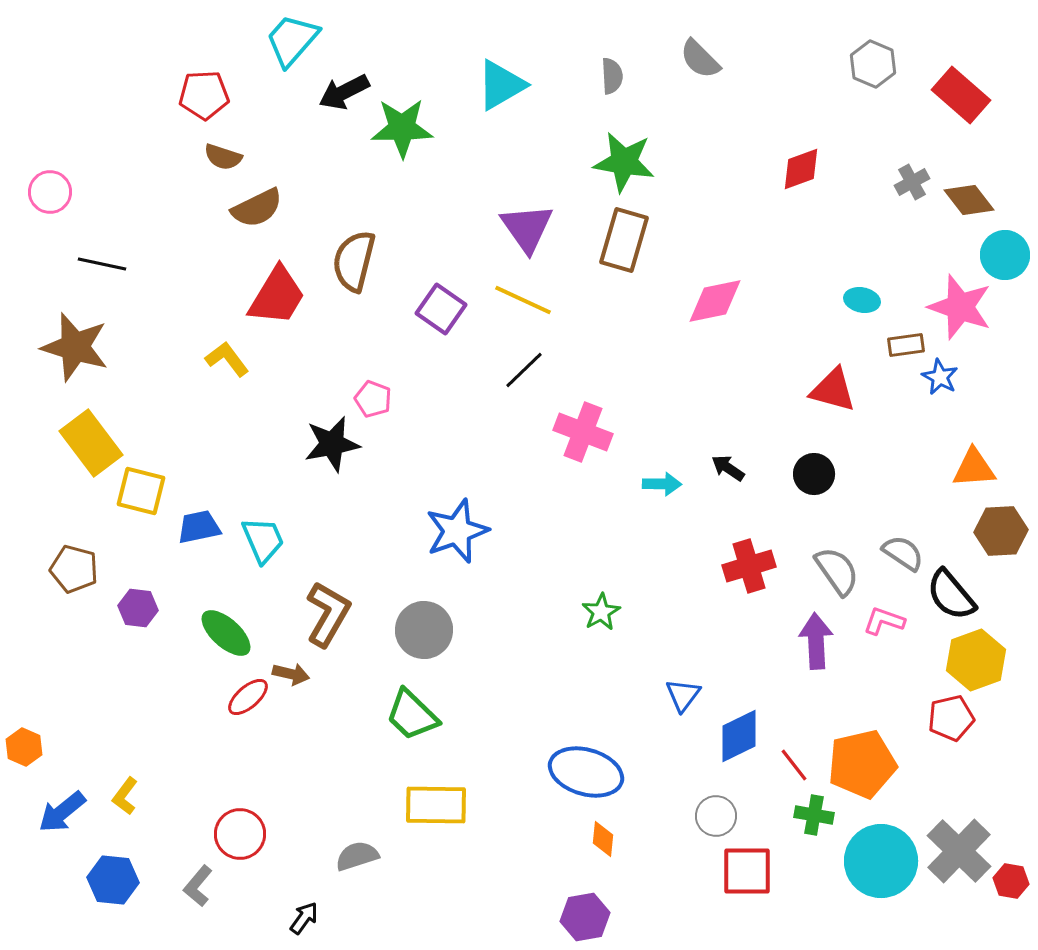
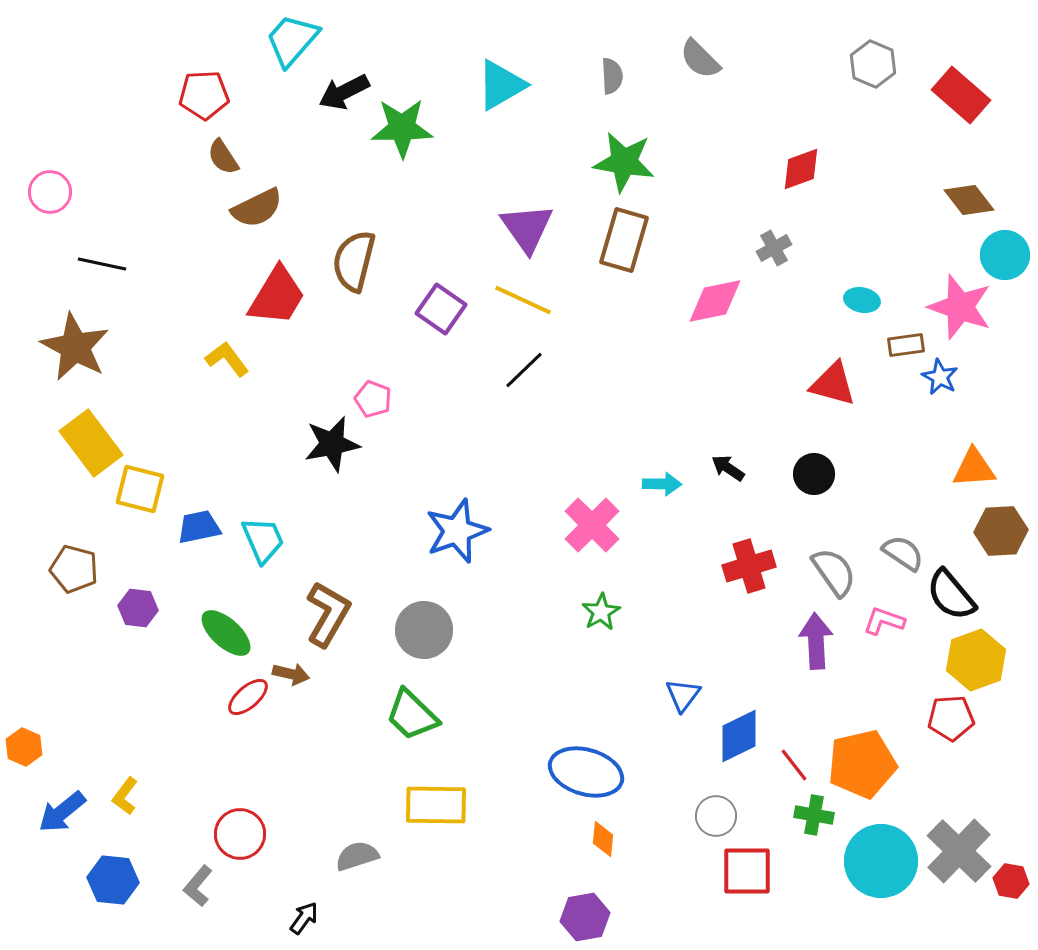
brown semicircle at (223, 157): rotated 39 degrees clockwise
gray cross at (912, 182): moved 138 px left, 66 px down
brown star at (75, 347): rotated 12 degrees clockwise
red triangle at (833, 390): moved 6 px up
pink cross at (583, 432): moved 9 px right, 93 px down; rotated 24 degrees clockwise
yellow square at (141, 491): moved 1 px left, 2 px up
gray semicircle at (837, 571): moved 3 px left, 1 px down
red pentagon at (951, 718): rotated 9 degrees clockwise
